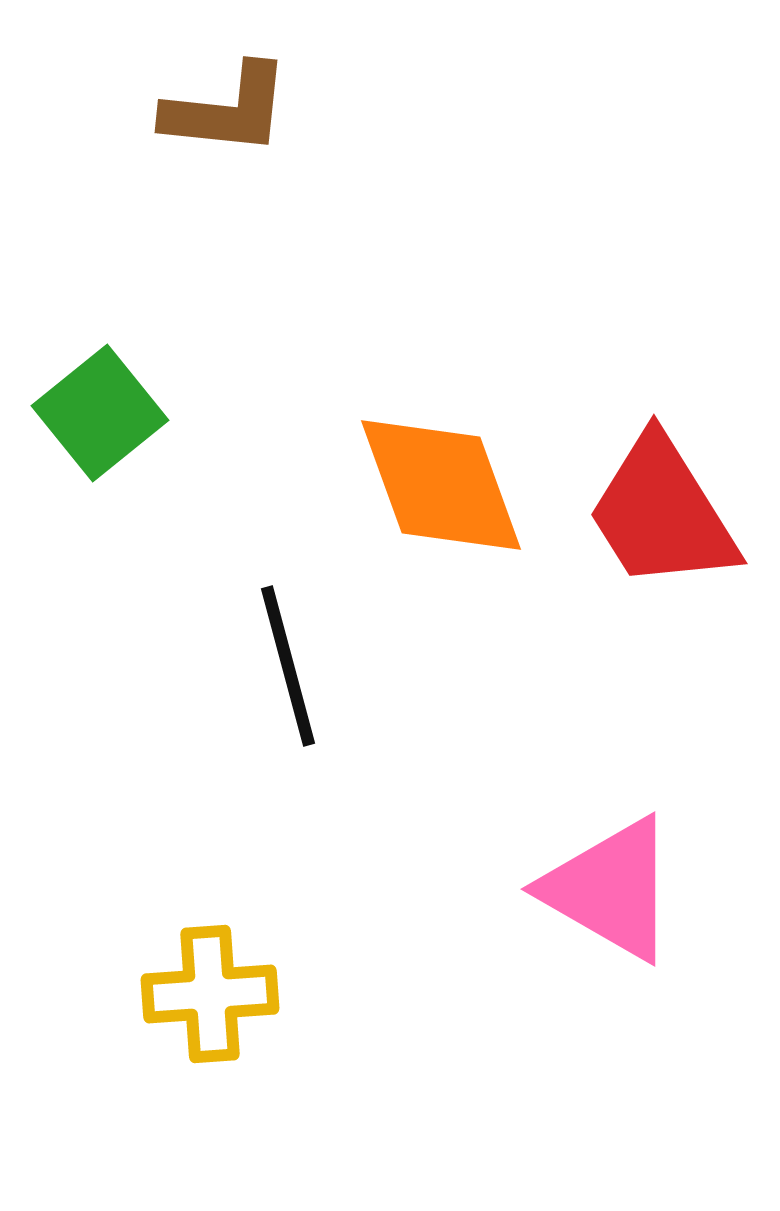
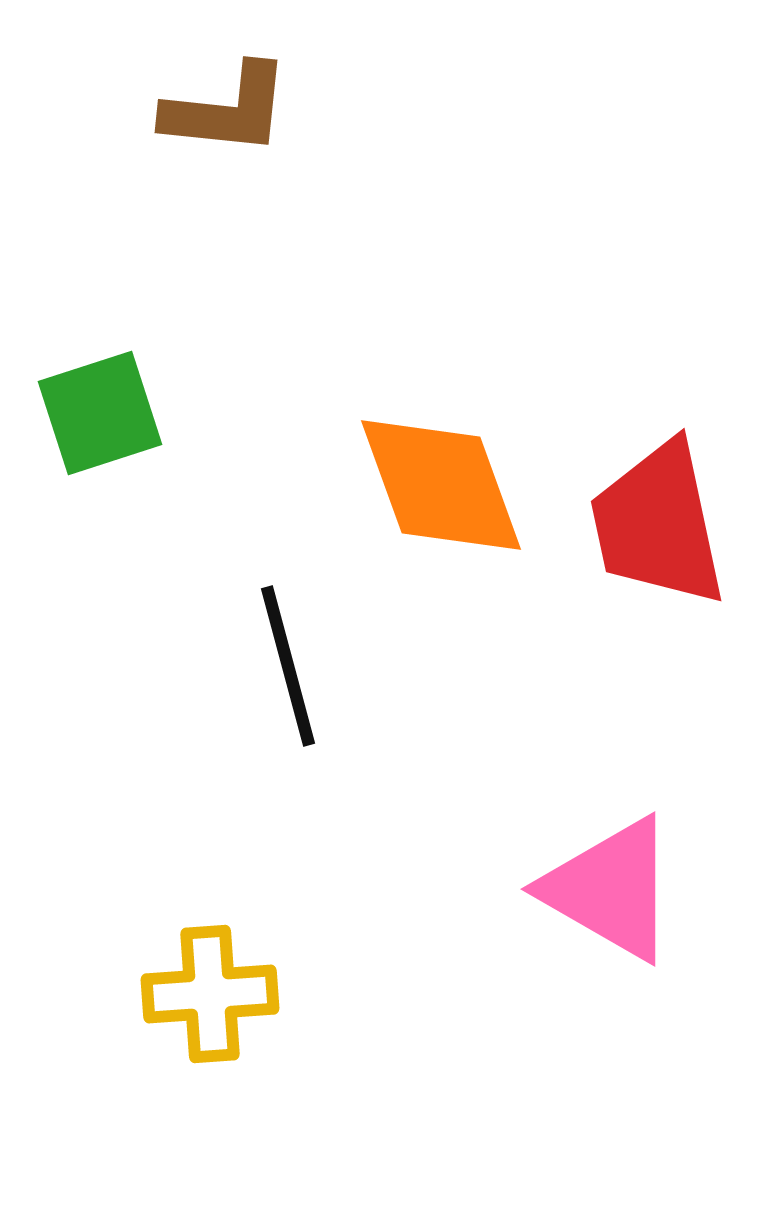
green square: rotated 21 degrees clockwise
red trapezoid: moved 4 px left, 11 px down; rotated 20 degrees clockwise
